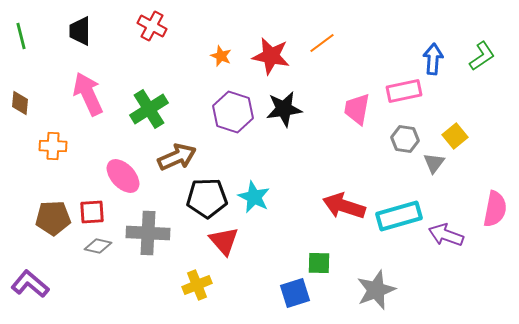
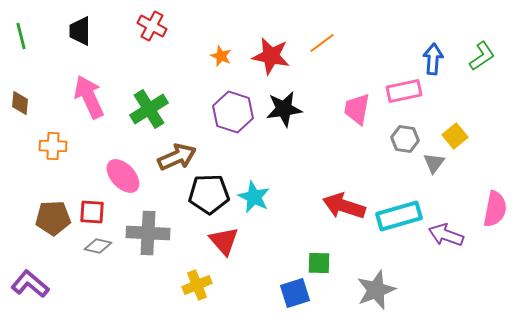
pink arrow: moved 1 px right, 3 px down
black pentagon: moved 2 px right, 4 px up
red square: rotated 8 degrees clockwise
